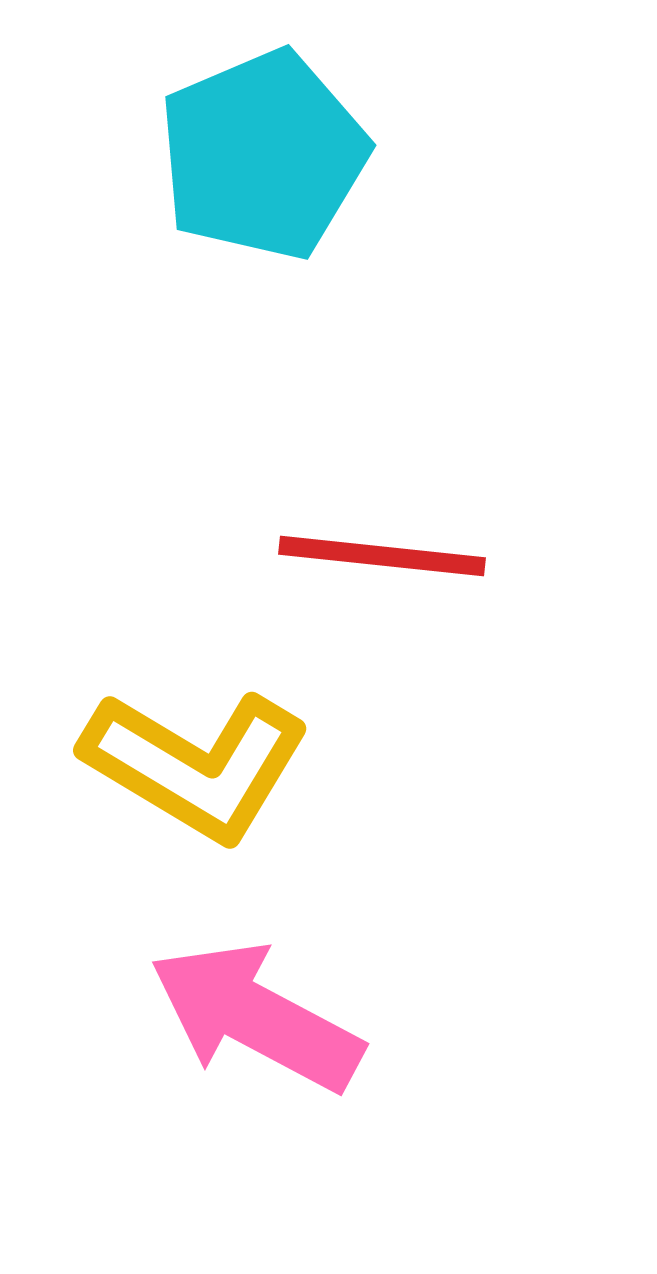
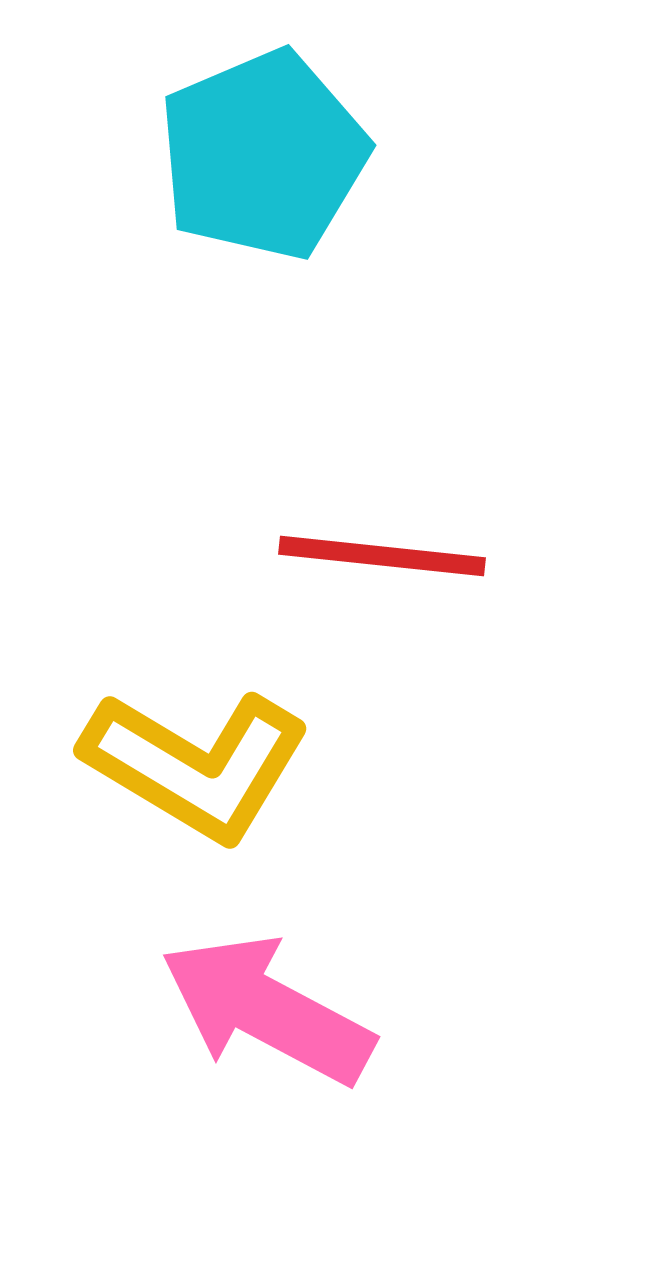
pink arrow: moved 11 px right, 7 px up
